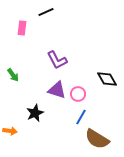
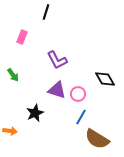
black line: rotated 49 degrees counterclockwise
pink rectangle: moved 9 px down; rotated 16 degrees clockwise
black diamond: moved 2 px left
